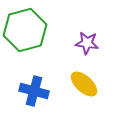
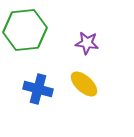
green hexagon: rotated 9 degrees clockwise
blue cross: moved 4 px right, 2 px up
